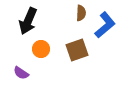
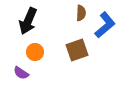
orange circle: moved 6 px left, 3 px down
